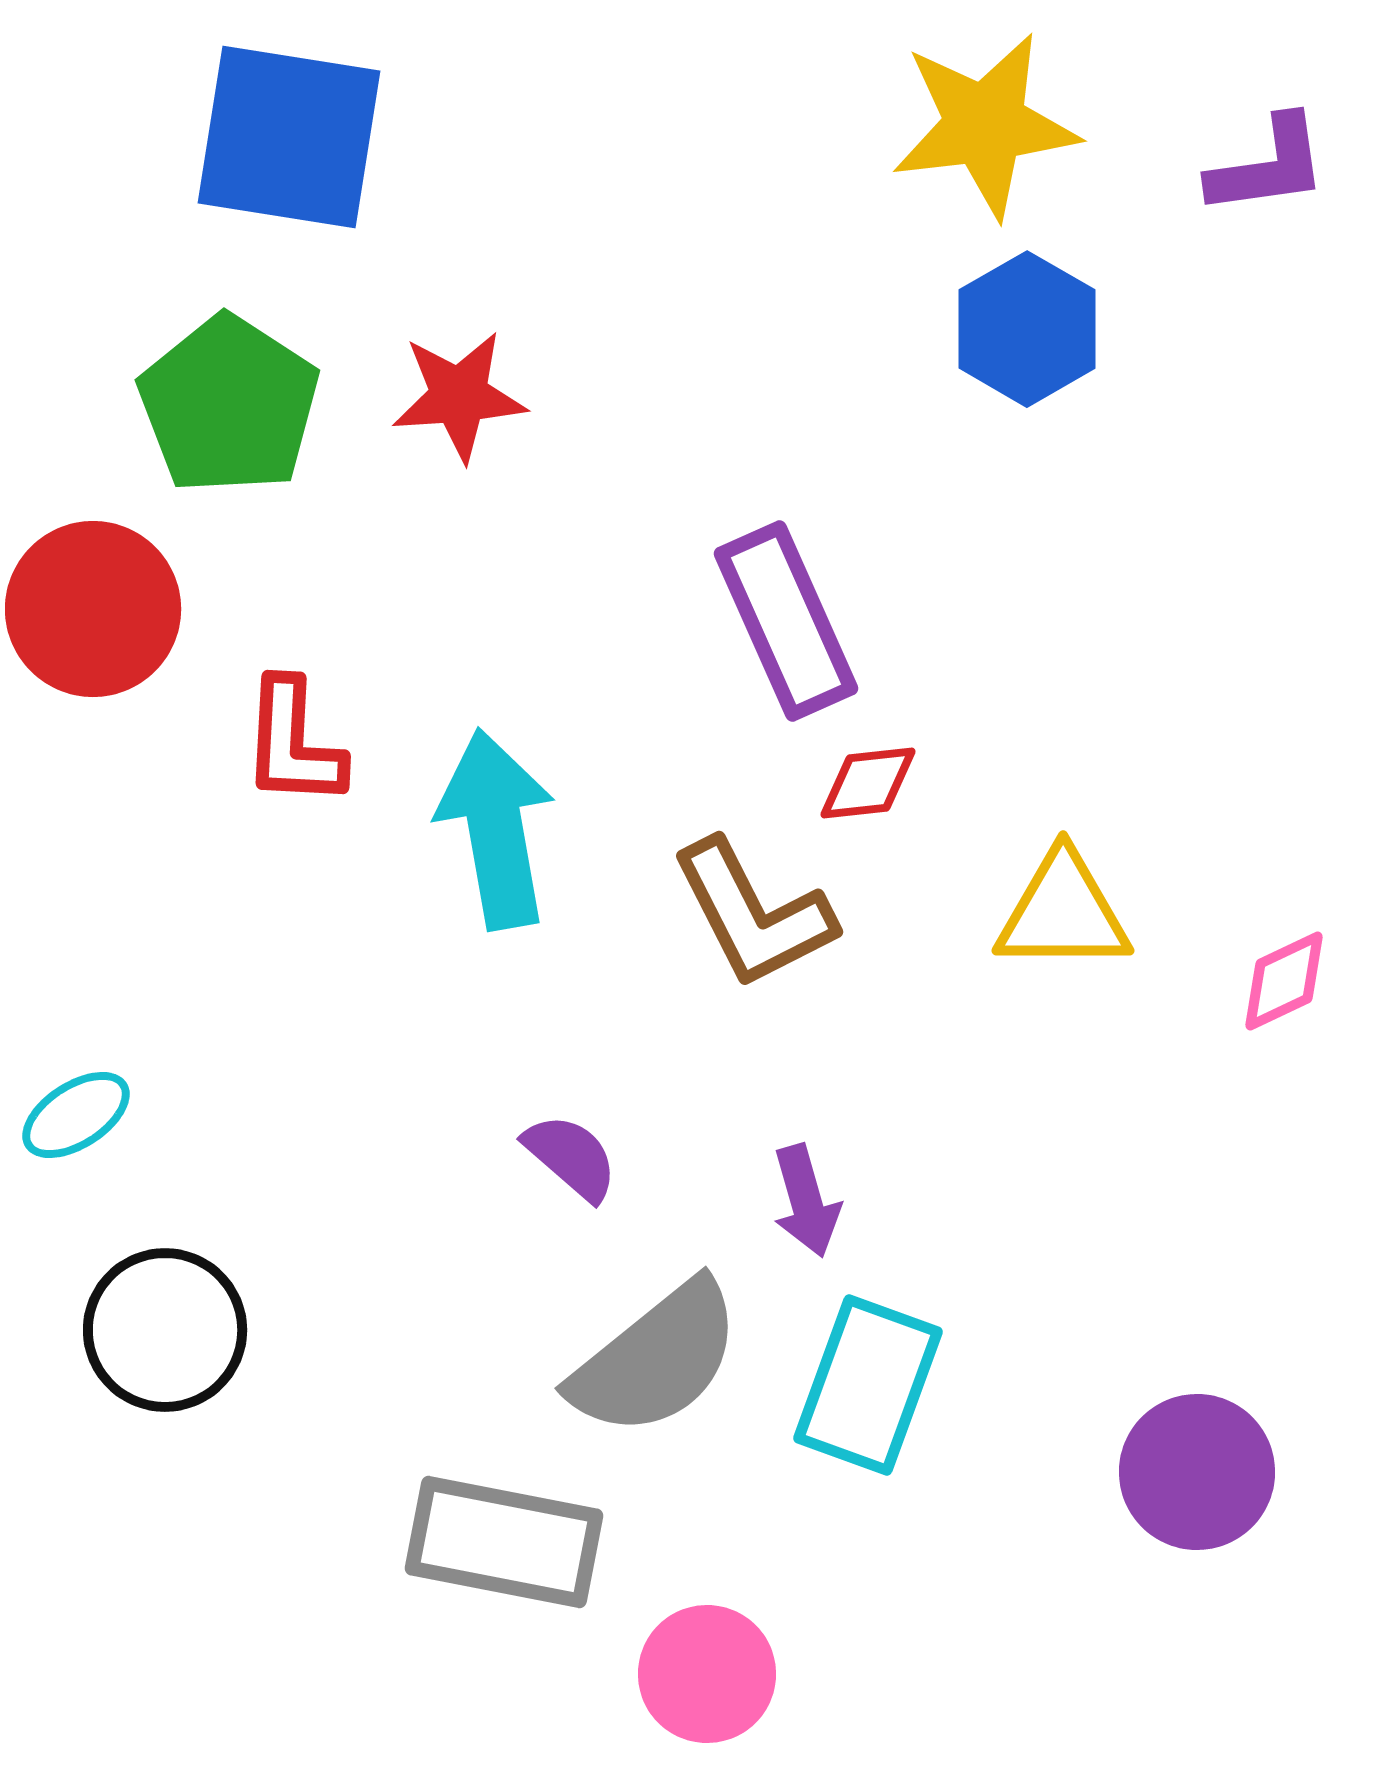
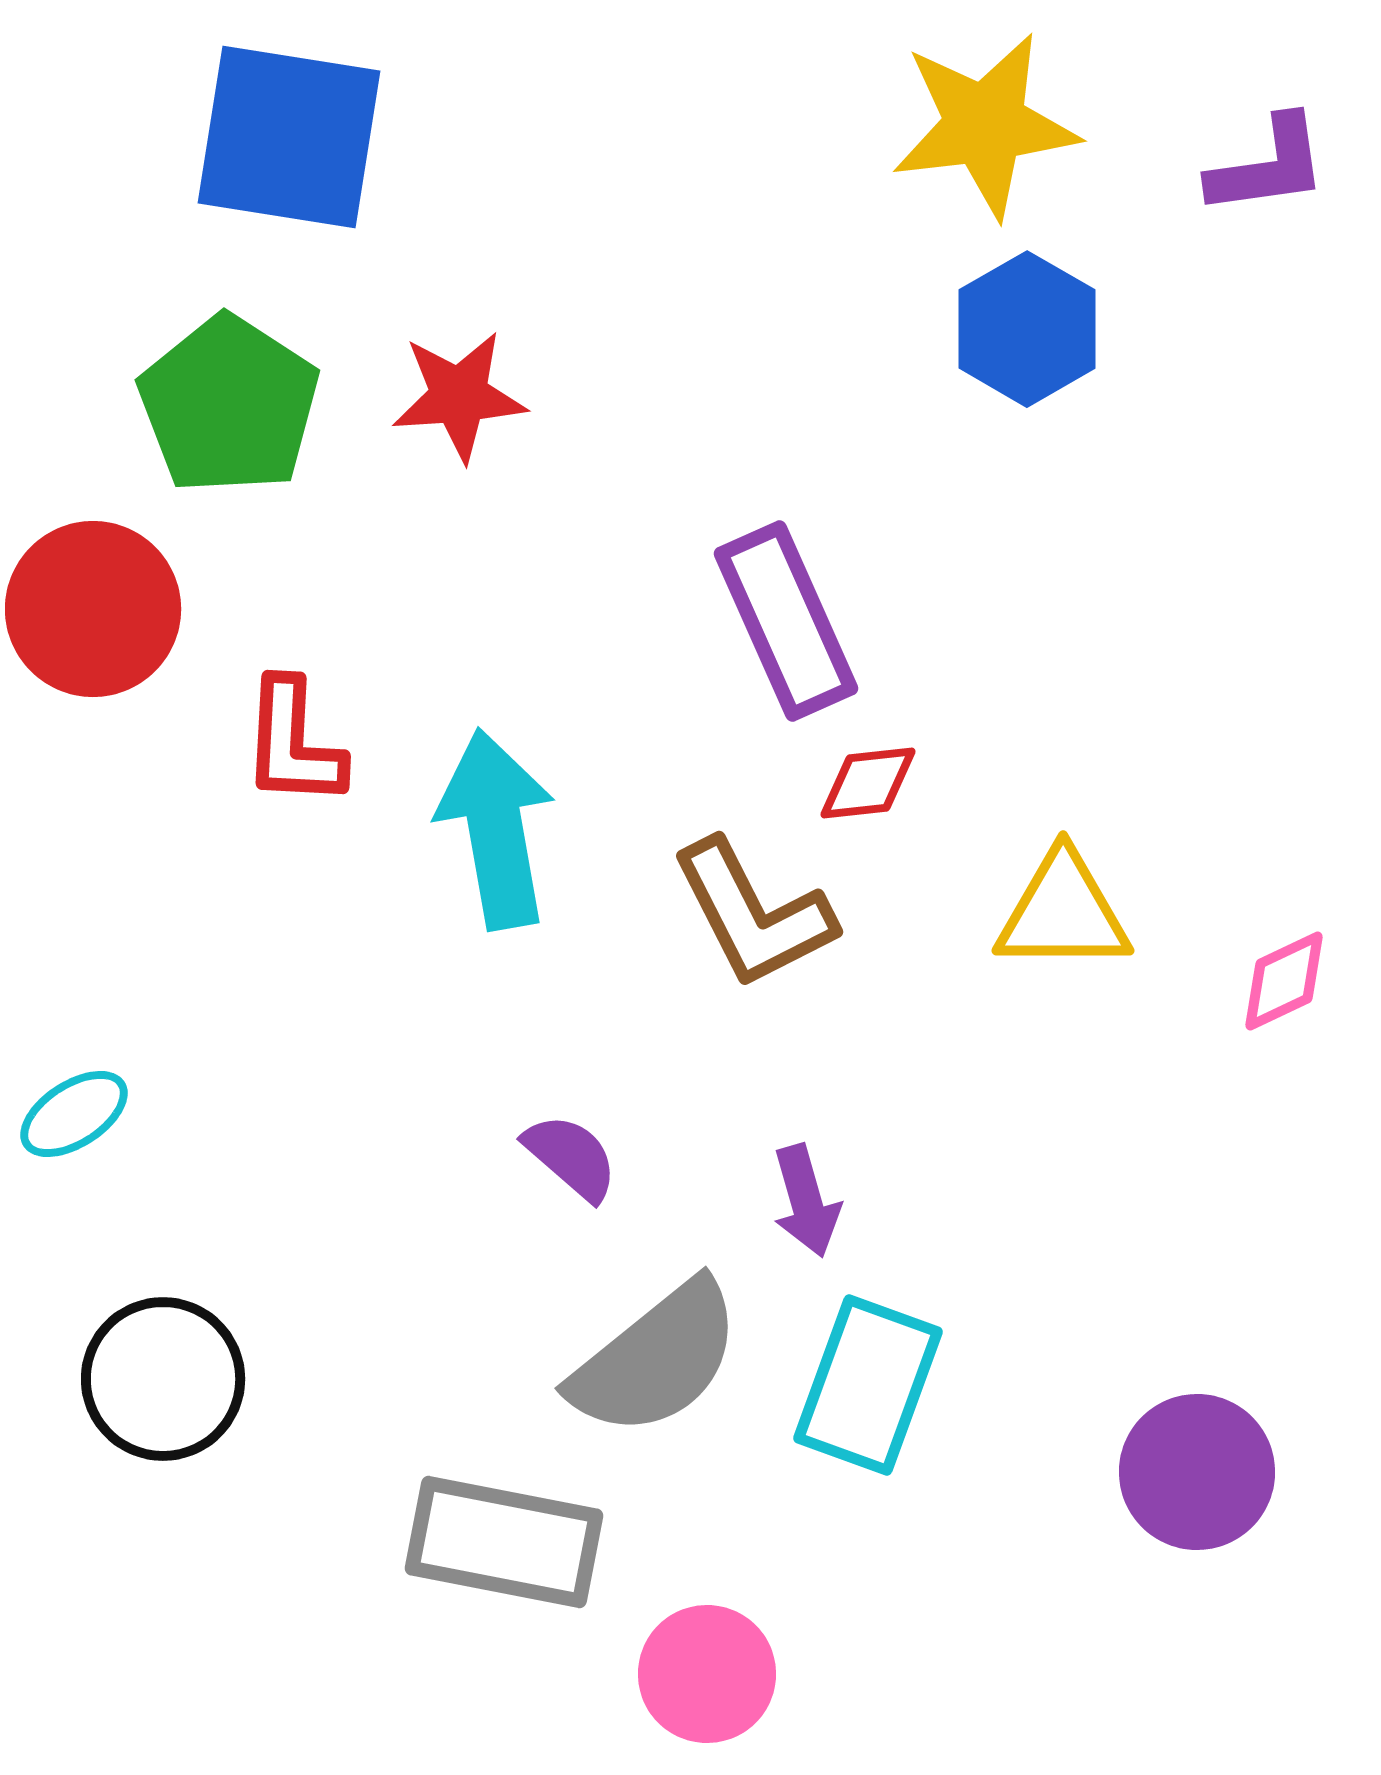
cyan ellipse: moved 2 px left, 1 px up
black circle: moved 2 px left, 49 px down
